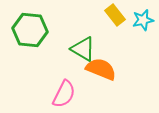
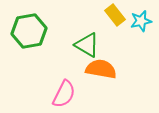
cyan star: moved 2 px left, 1 px down
green hexagon: moved 1 px left, 1 px down; rotated 16 degrees counterclockwise
green triangle: moved 4 px right, 4 px up
orange semicircle: rotated 12 degrees counterclockwise
